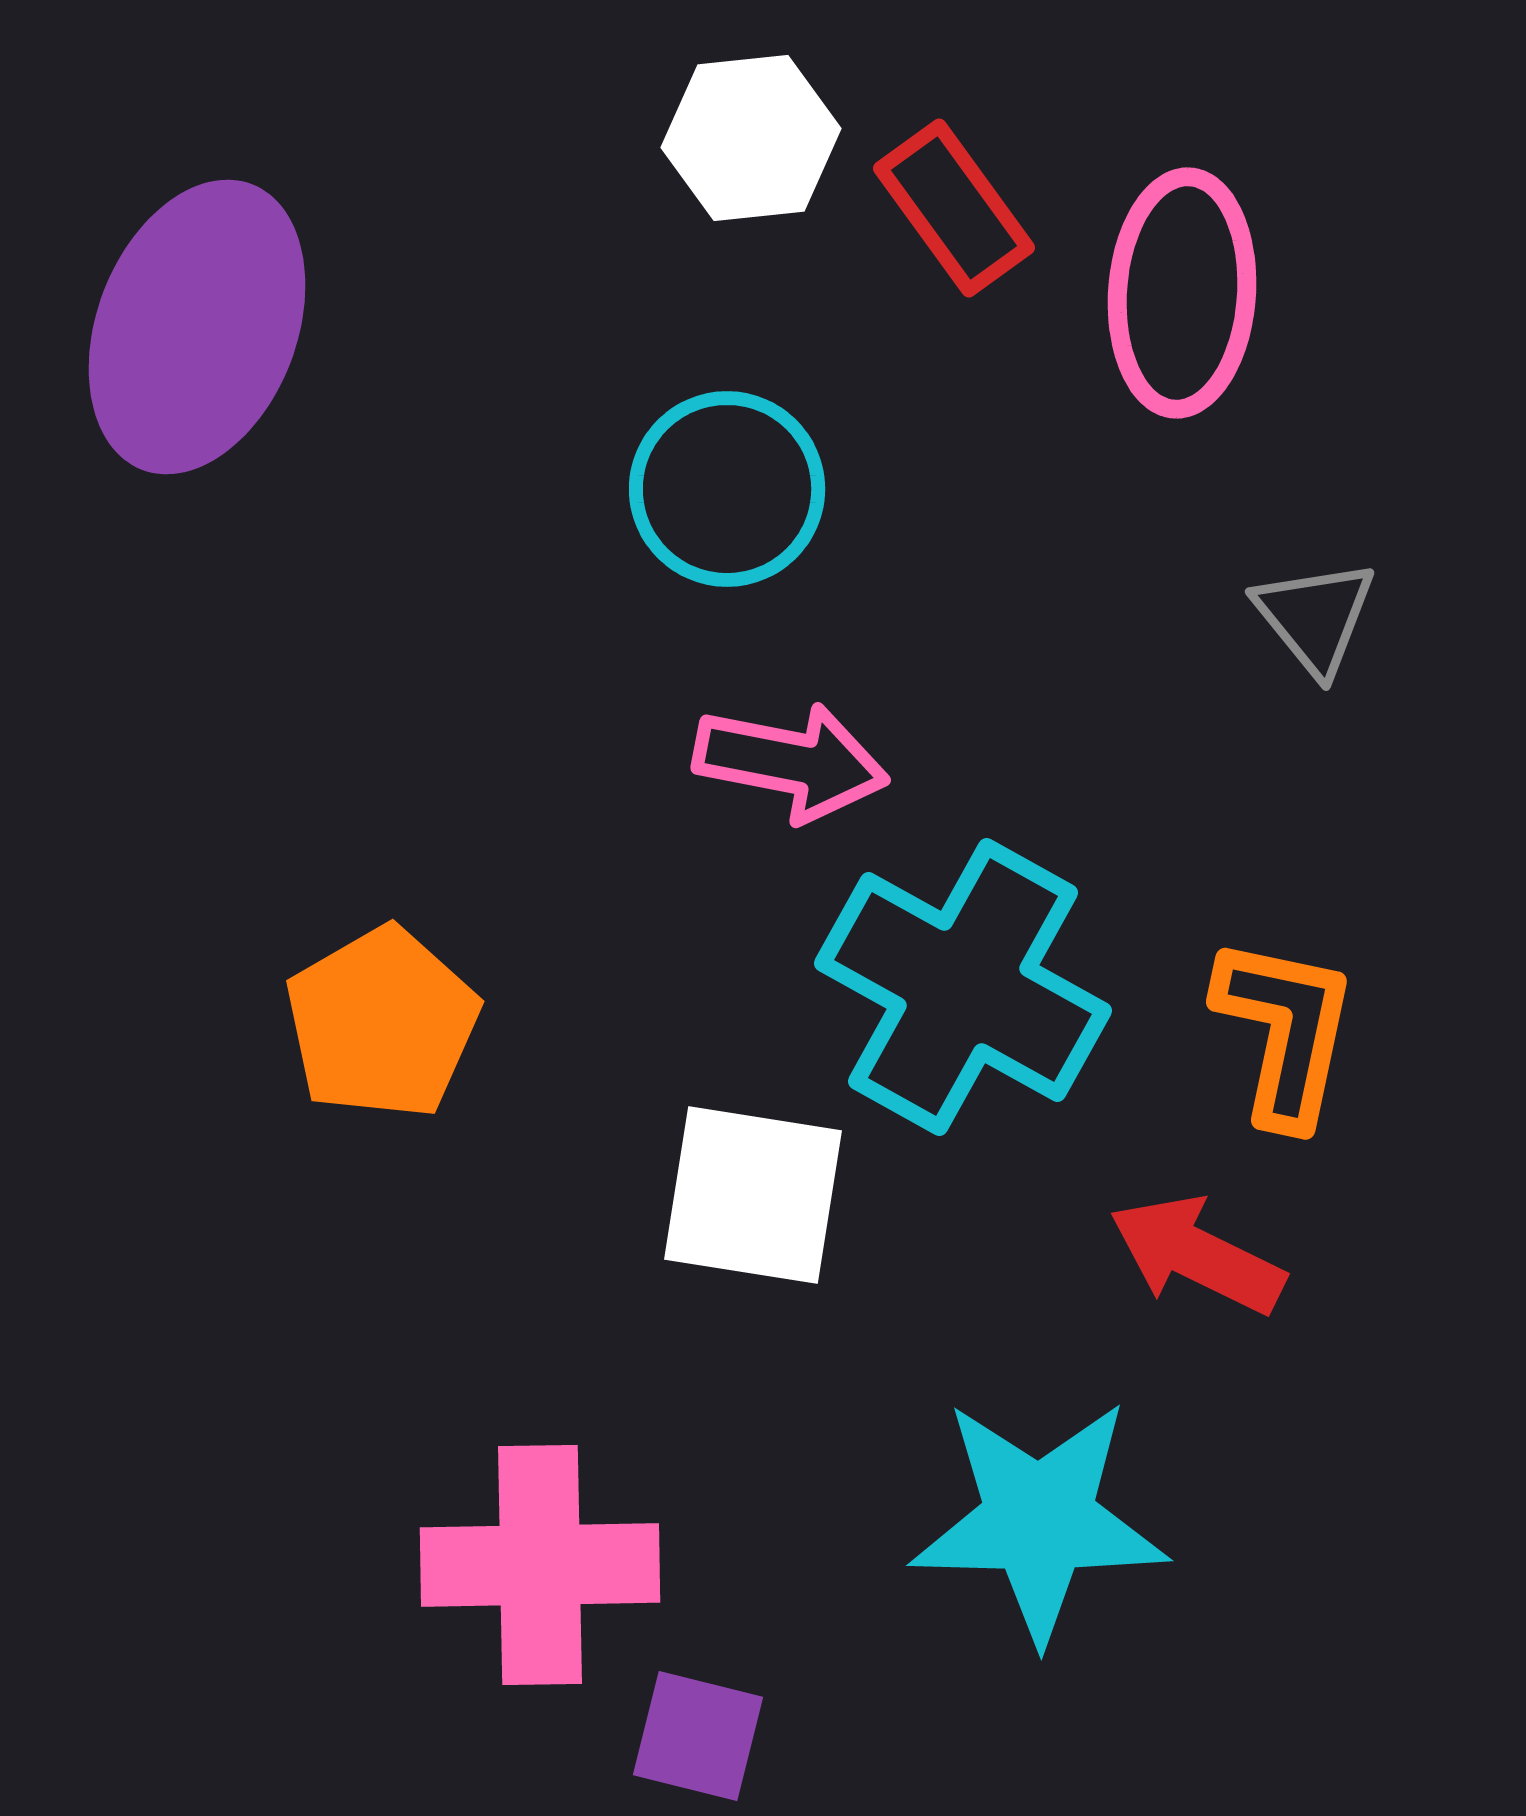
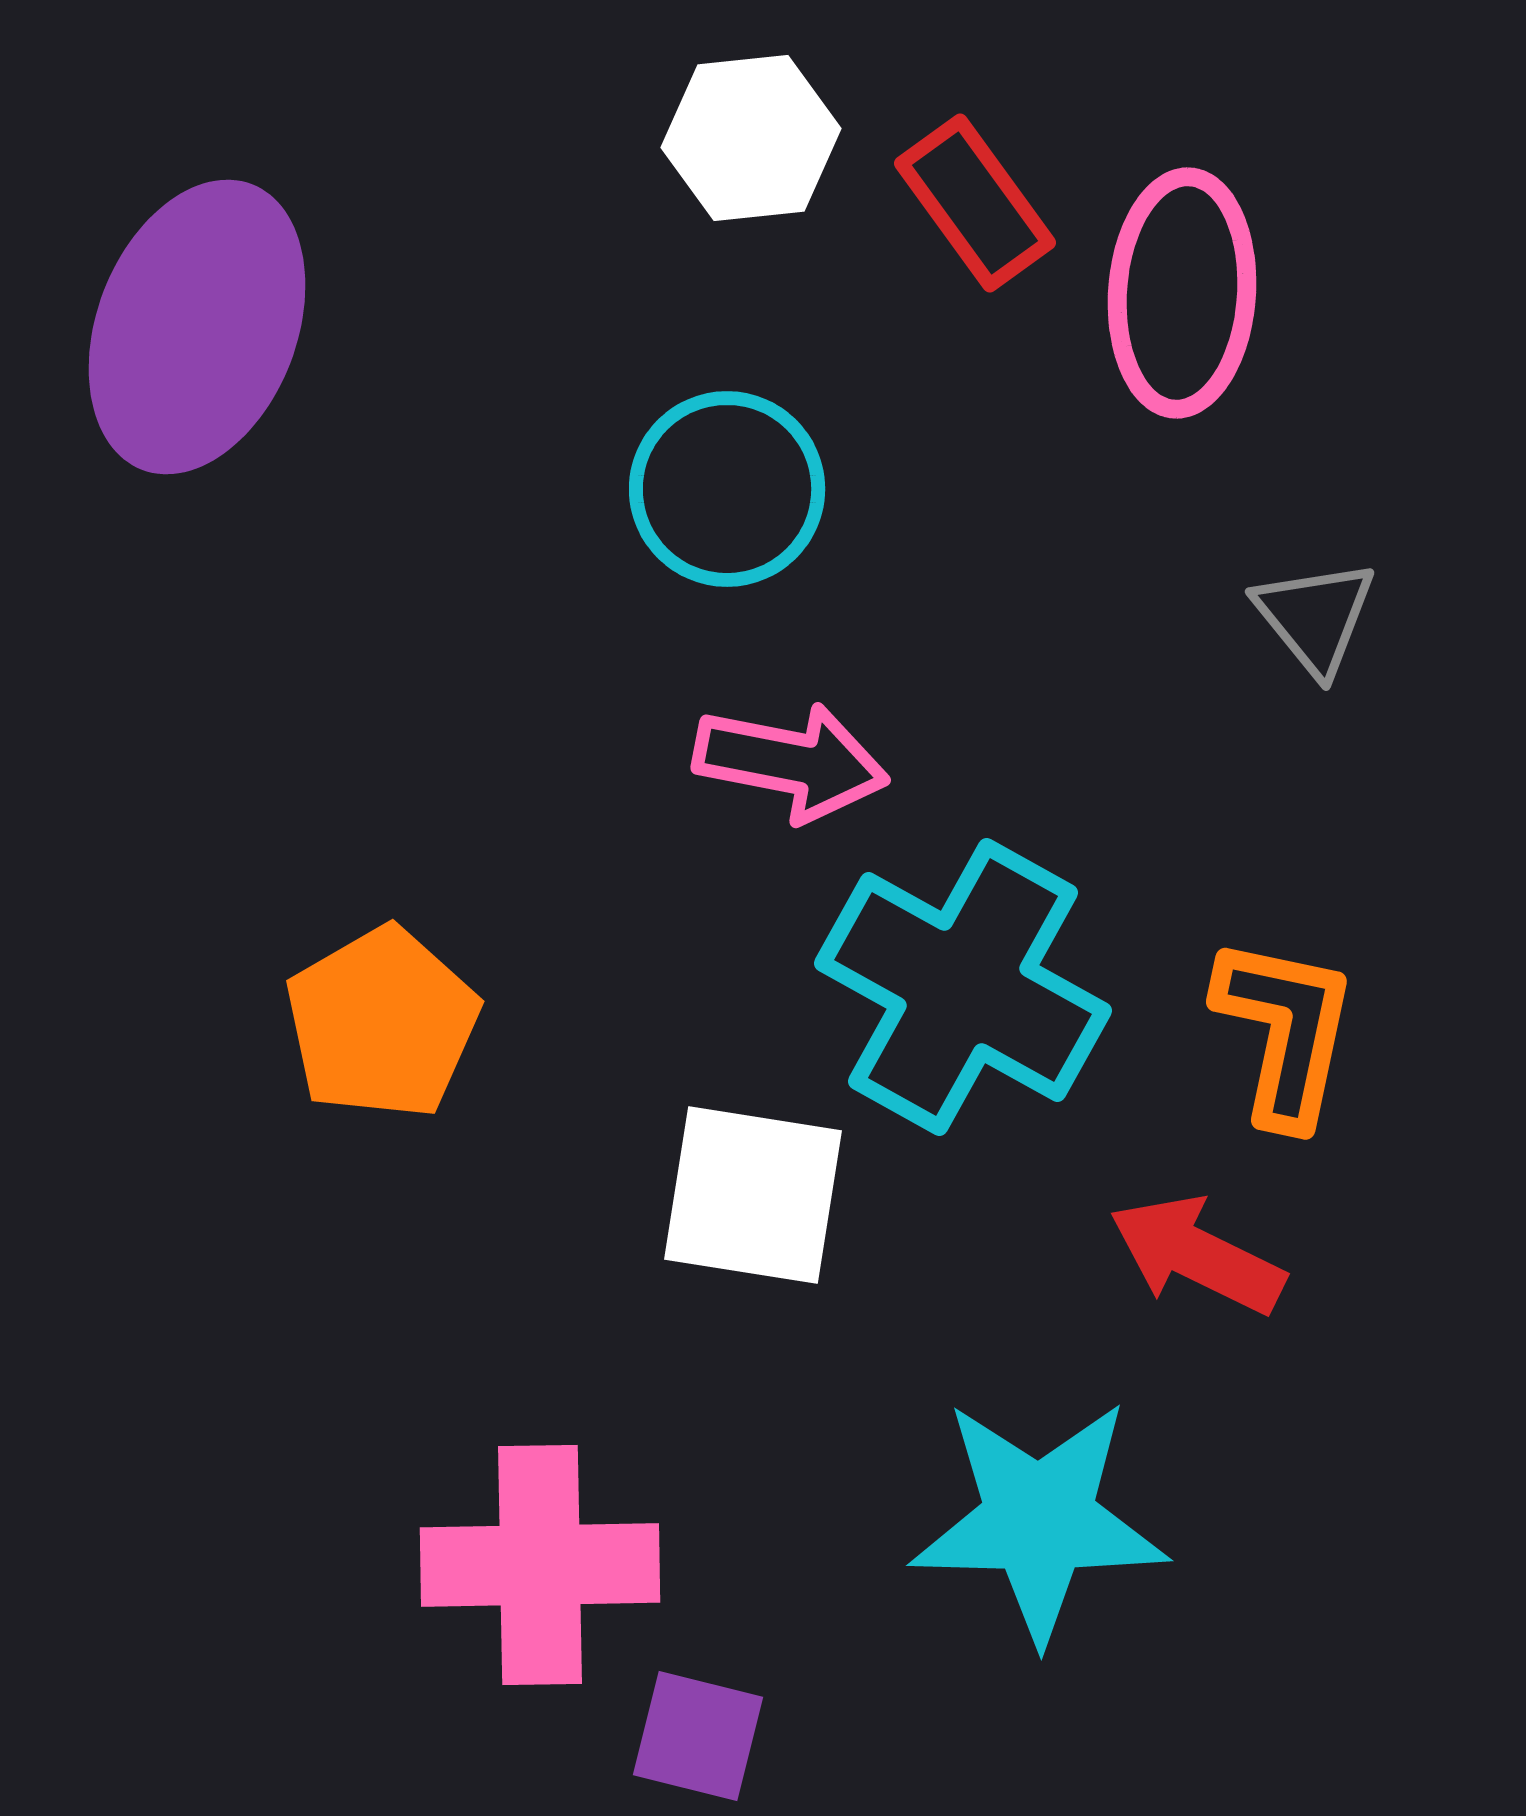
red rectangle: moved 21 px right, 5 px up
